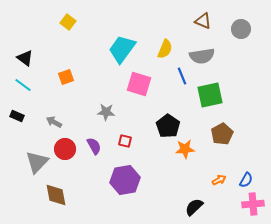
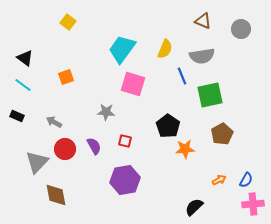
pink square: moved 6 px left
